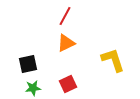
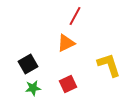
red line: moved 10 px right
yellow L-shape: moved 4 px left, 5 px down
black square: rotated 18 degrees counterclockwise
